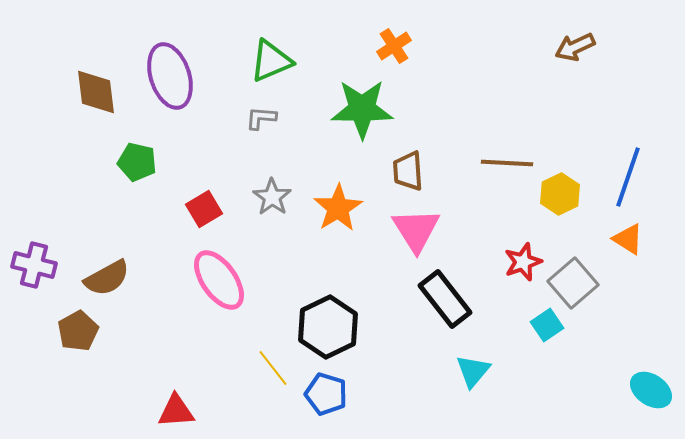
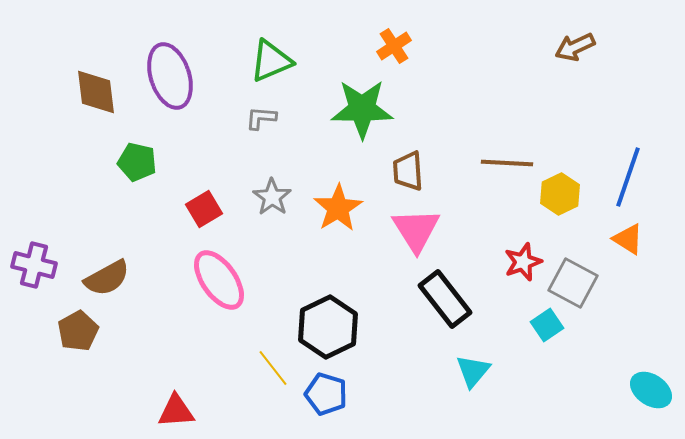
gray square: rotated 21 degrees counterclockwise
